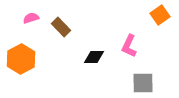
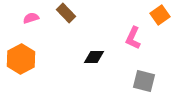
brown rectangle: moved 5 px right, 14 px up
pink L-shape: moved 4 px right, 8 px up
gray square: moved 1 px right, 2 px up; rotated 15 degrees clockwise
